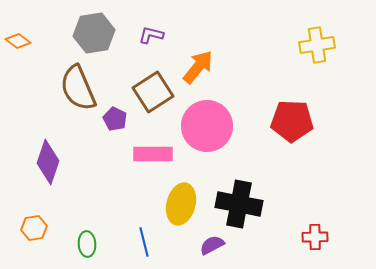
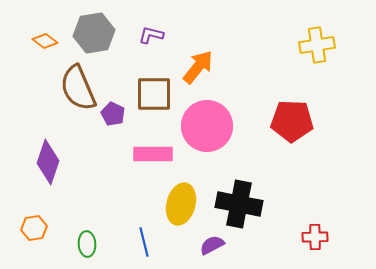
orange diamond: moved 27 px right
brown square: moved 1 px right, 2 px down; rotated 33 degrees clockwise
purple pentagon: moved 2 px left, 5 px up
